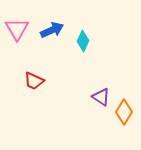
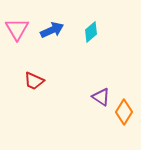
cyan diamond: moved 8 px right, 9 px up; rotated 25 degrees clockwise
